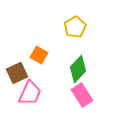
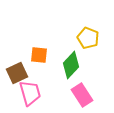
yellow pentagon: moved 13 px right, 11 px down; rotated 20 degrees counterclockwise
orange square: rotated 24 degrees counterclockwise
green diamond: moved 7 px left, 4 px up
pink trapezoid: rotated 40 degrees counterclockwise
